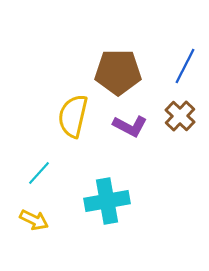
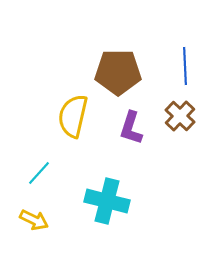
blue line: rotated 30 degrees counterclockwise
purple L-shape: moved 1 px right, 2 px down; rotated 80 degrees clockwise
cyan cross: rotated 24 degrees clockwise
